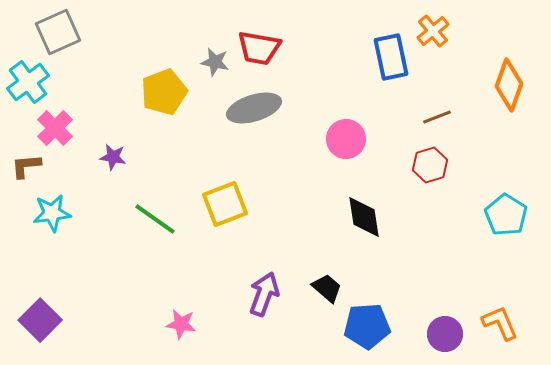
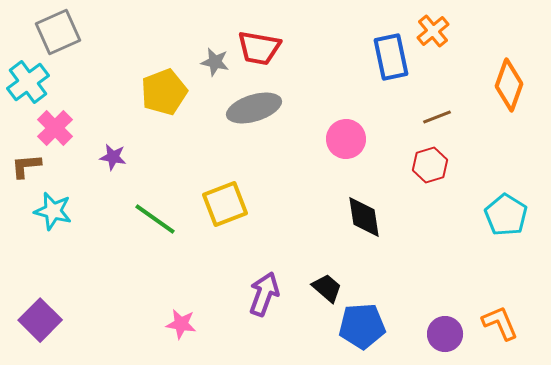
cyan star: moved 1 px right, 2 px up; rotated 21 degrees clockwise
blue pentagon: moved 5 px left
